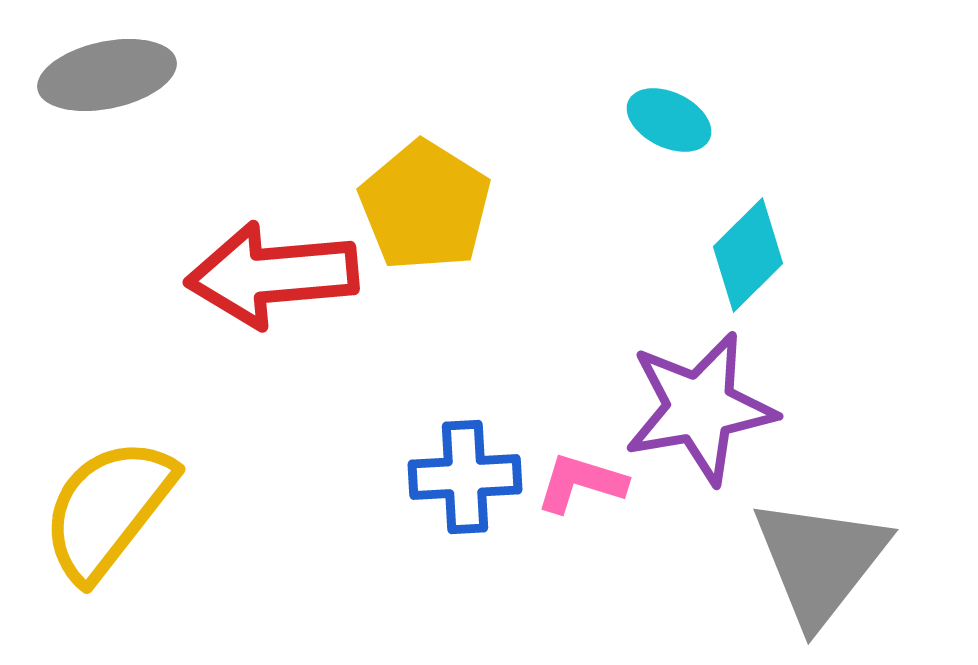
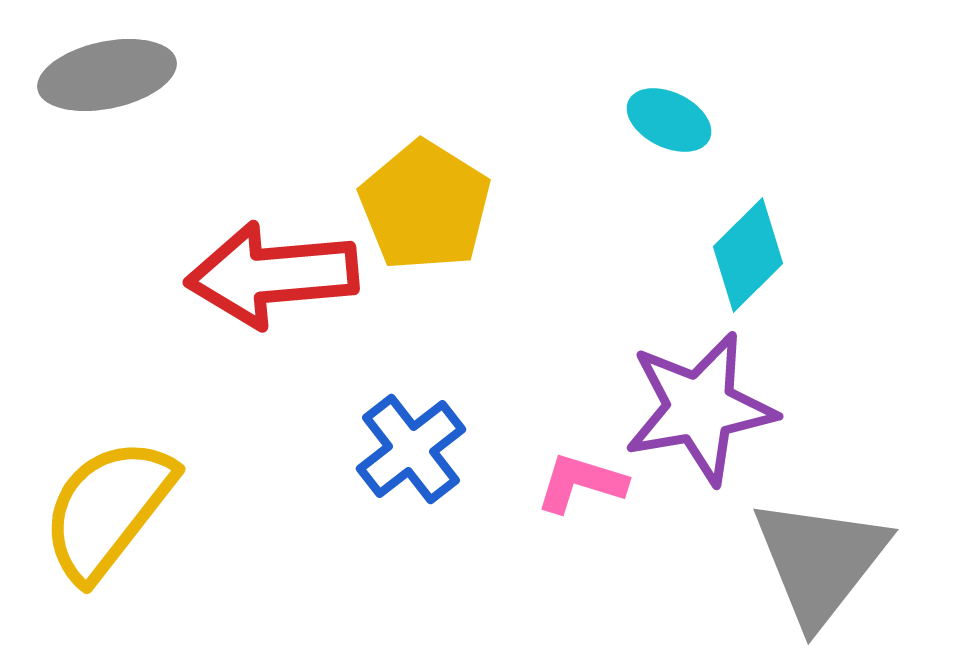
blue cross: moved 54 px left, 28 px up; rotated 35 degrees counterclockwise
